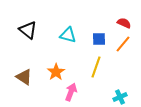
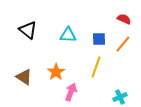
red semicircle: moved 4 px up
cyan triangle: rotated 12 degrees counterclockwise
